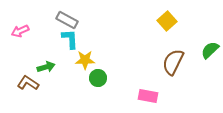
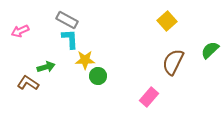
green circle: moved 2 px up
pink rectangle: moved 1 px right, 1 px down; rotated 60 degrees counterclockwise
